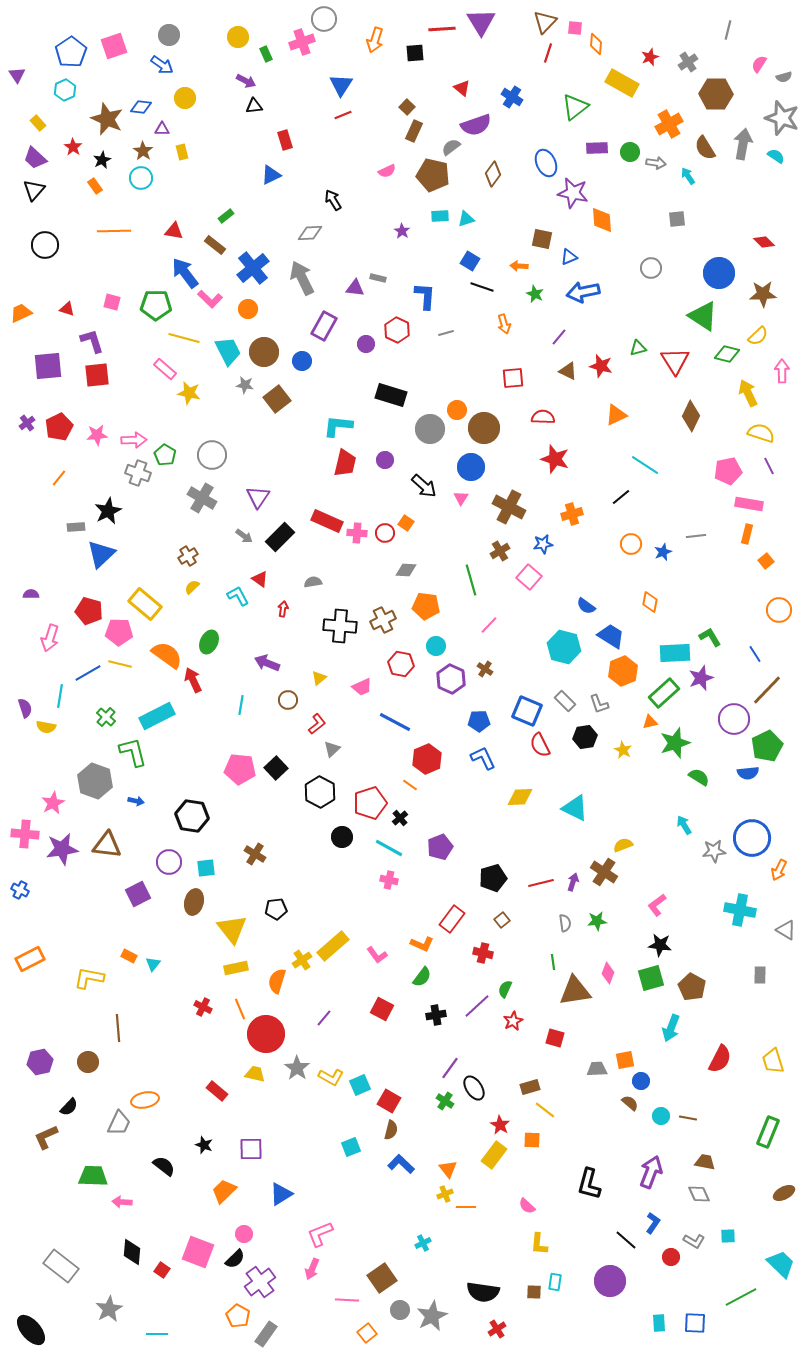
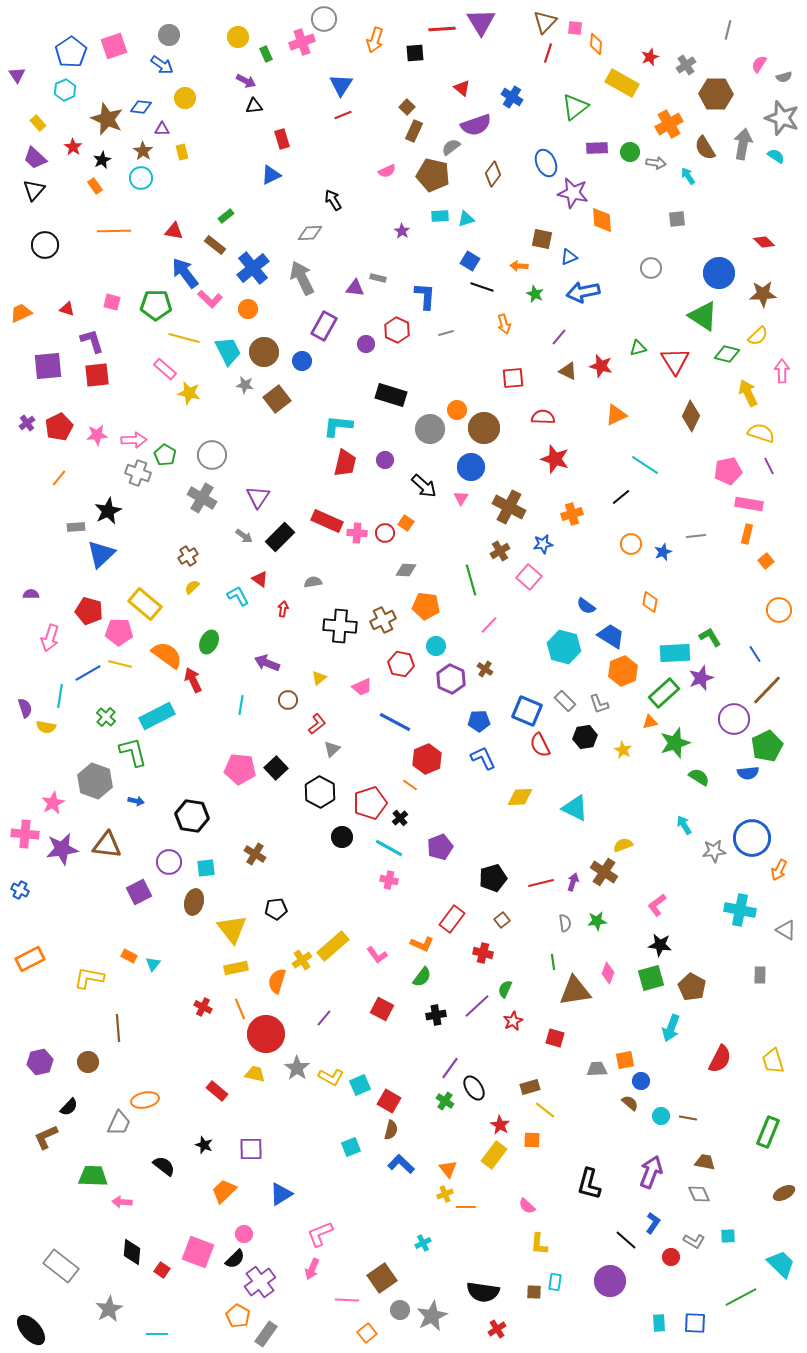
gray cross at (688, 62): moved 2 px left, 3 px down
red rectangle at (285, 140): moved 3 px left, 1 px up
purple square at (138, 894): moved 1 px right, 2 px up
